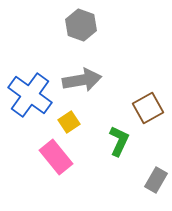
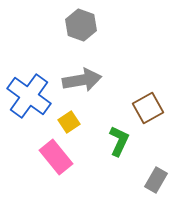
blue cross: moved 1 px left, 1 px down
